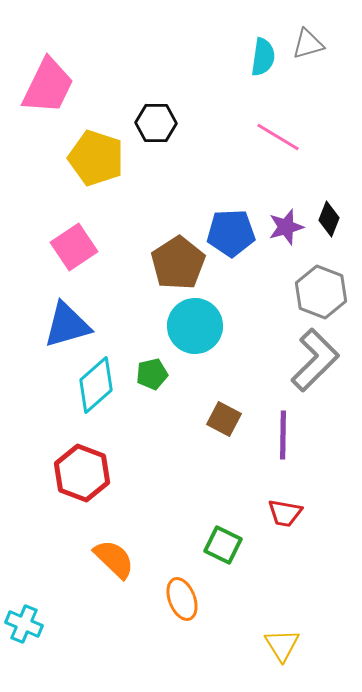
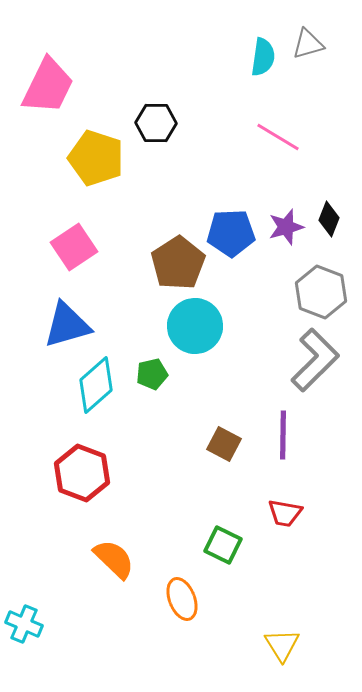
brown square: moved 25 px down
